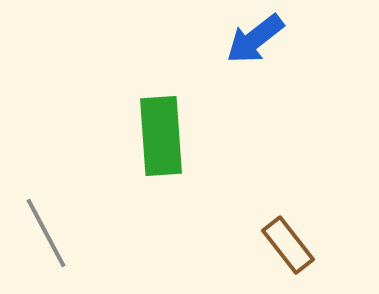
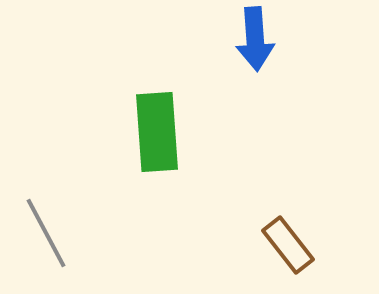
blue arrow: rotated 56 degrees counterclockwise
green rectangle: moved 4 px left, 4 px up
